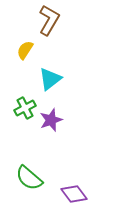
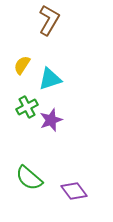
yellow semicircle: moved 3 px left, 15 px down
cyan triangle: rotated 20 degrees clockwise
green cross: moved 2 px right, 1 px up
purple diamond: moved 3 px up
